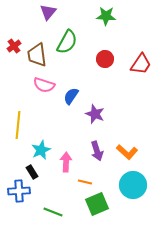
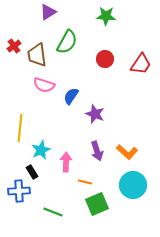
purple triangle: rotated 18 degrees clockwise
yellow line: moved 2 px right, 3 px down
